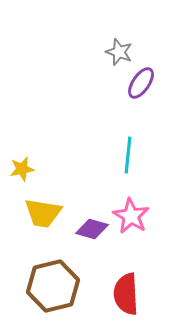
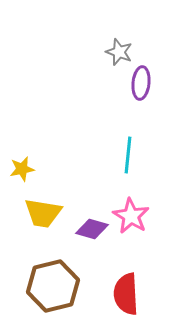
purple ellipse: rotated 28 degrees counterclockwise
